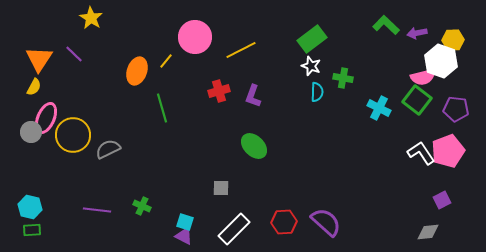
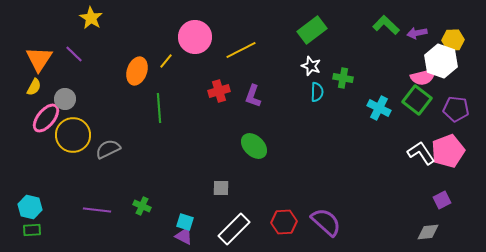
green rectangle at (312, 39): moved 9 px up
green line at (162, 108): moved 3 px left; rotated 12 degrees clockwise
pink ellipse at (46, 118): rotated 16 degrees clockwise
gray circle at (31, 132): moved 34 px right, 33 px up
